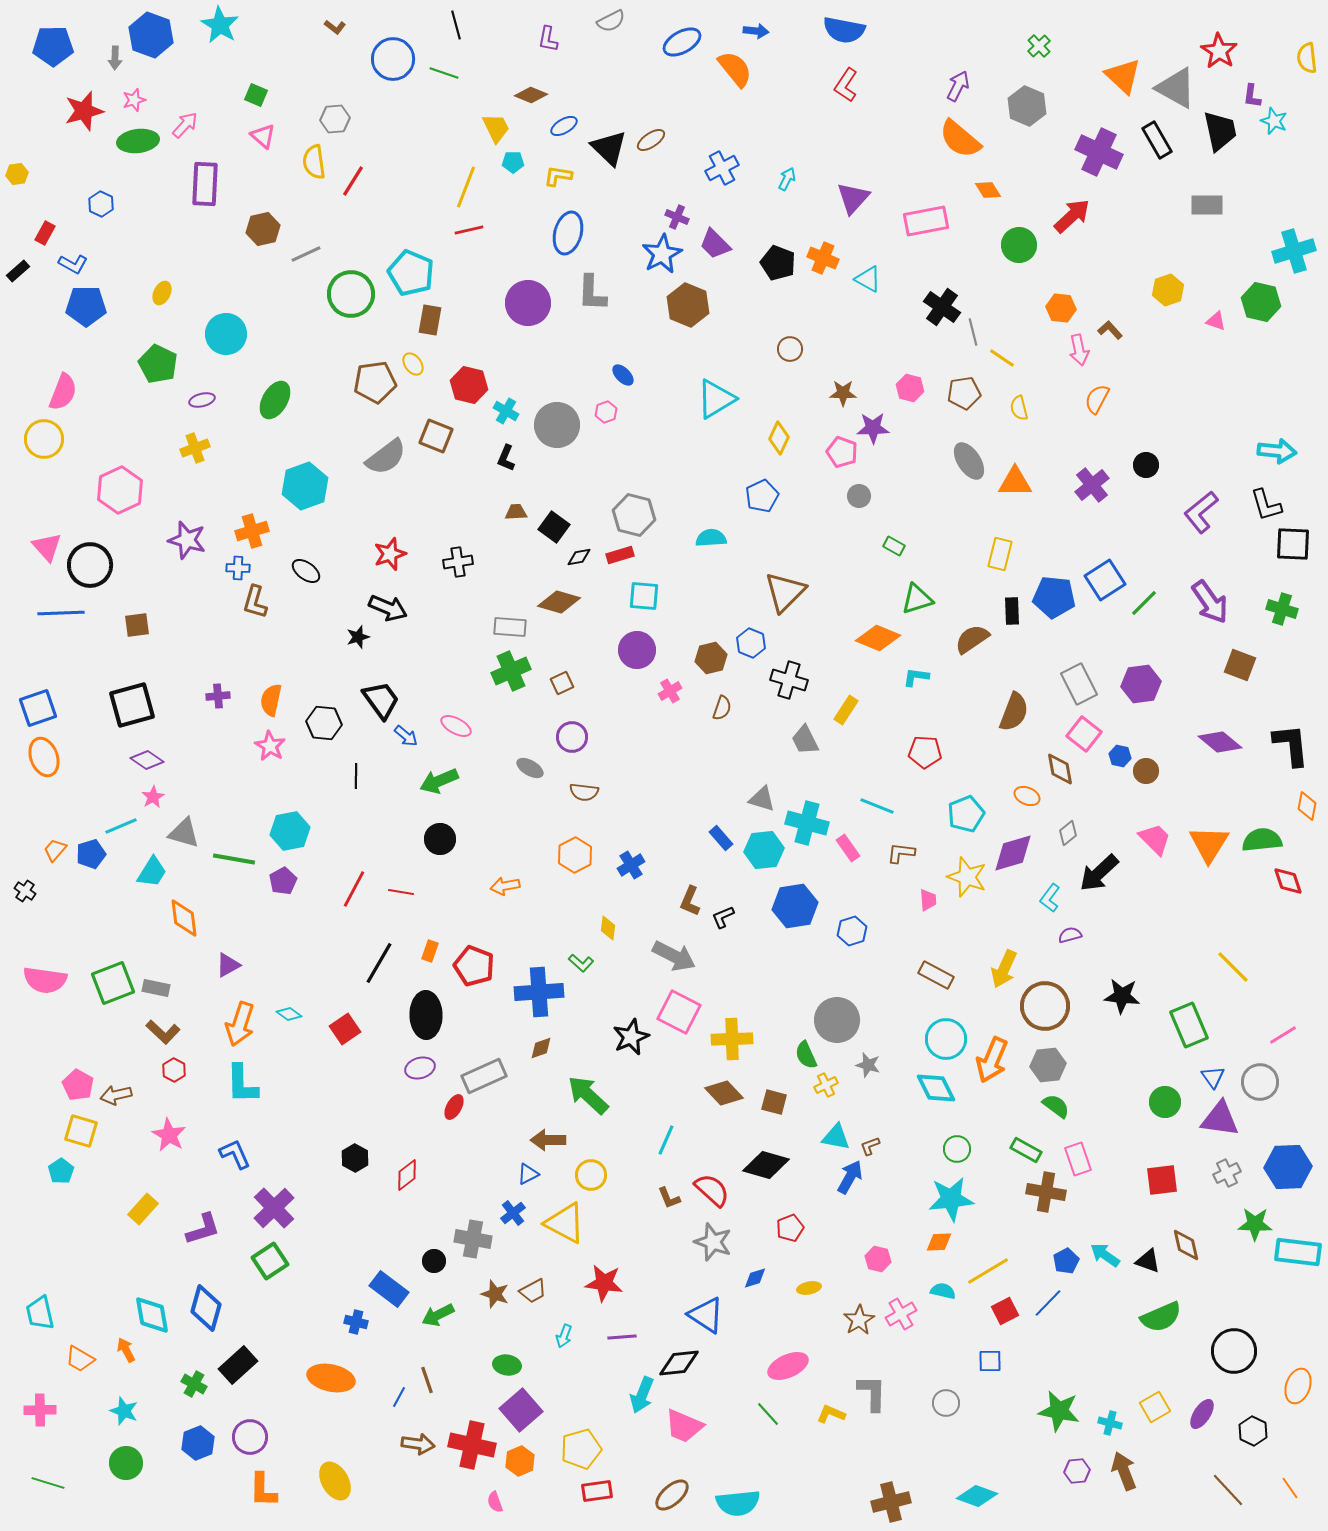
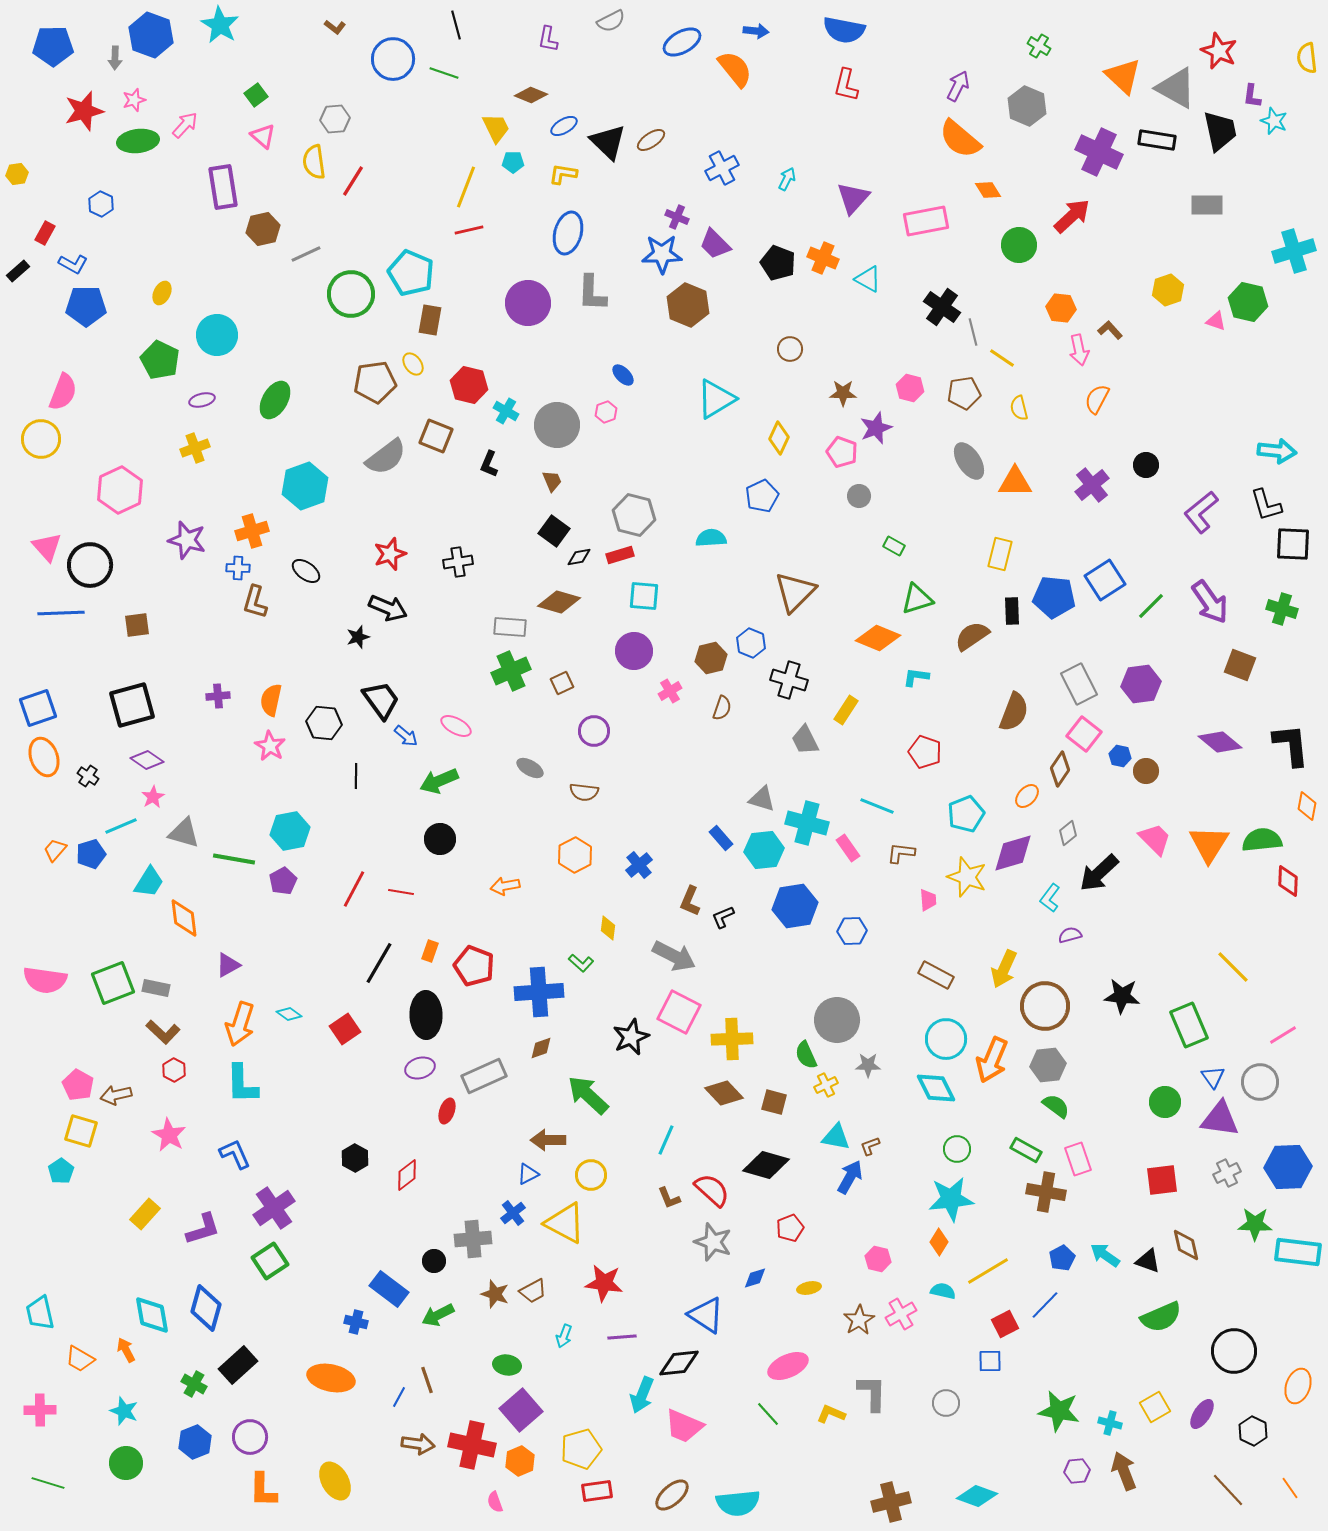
green cross at (1039, 46): rotated 15 degrees counterclockwise
red star at (1219, 51): rotated 9 degrees counterclockwise
red L-shape at (846, 85): rotated 20 degrees counterclockwise
green square at (256, 95): rotated 30 degrees clockwise
black rectangle at (1157, 140): rotated 51 degrees counterclockwise
black triangle at (609, 148): moved 1 px left, 6 px up
yellow L-shape at (558, 176): moved 5 px right, 2 px up
purple rectangle at (205, 184): moved 18 px right, 3 px down; rotated 12 degrees counterclockwise
blue star at (662, 254): rotated 27 degrees clockwise
green hexagon at (1261, 302): moved 13 px left
cyan circle at (226, 334): moved 9 px left, 1 px down
green pentagon at (158, 364): moved 2 px right, 4 px up
purple star at (873, 428): moved 3 px right; rotated 20 degrees counterclockwise
yellow circle at (44, 439): moved 3 px left
black L-shape at (506, 458): moved 17 px left, 6 px down
brown trapezoid at (516, 512): moved 36 px right, 31 px up; rotated 70 degrees clockwise
black square at (554, 527): moved 4 px down
brown triangle at (785, 592): moved 10 px right
green line at (1144, 603): moved 7 px right, 3 px down
brown semicircle at (972, 639): moved 3 px up
purple circle at (637, 650): moved 3 px left, 1 px down
purple circle at (572, 737): moved 22 px right, 6 px up
red pentagon at (925, 752): rotated 16 degrees clockwise
brown diamond at (1060, 769): rotated 44 degrees clockwise
orange ellipse at (1027, 796): rotated 70 degrees counterclockwise
blue cross at (631, 865): moved 8 px right; rotated 8 degrees counterclockwise
cyan trapezoid at (152, 872): moved 3 px left, 10 px down
red diamond at (1288, 881): rotated 20 degrees clockwise
black cross at (25, 891): moved 63 px right, 115 px up
blue hexagon at (852, 931): rotated 16 degrees clockwise
gray star at (868, 1065): rotated 15 degrees counterclockwise
red ellipse at (454, 1107): moved 7 px left, 4 px down; rotated 10 degrees counterclockwise
purple cross at (274, 1208): rotated 9 degrees clockwise
yellow rectangle at (143, 1209): moved 2 px right, 5 px down
gray cross at (473, 1239): rotated 15 degrees counterclockwise
orange diamond at (939, 1242): rotated 56 degrees counterclockwise
blue pentagon at (1066, 1261): moved 4 px left, 3 px up
blue line at (1048, 1303): moved 3 px left, 2 px down
red square at (1005, 1311): moved 13 px down
blue hexagon at (198, 1443): moved 3 px left, 1 px up
